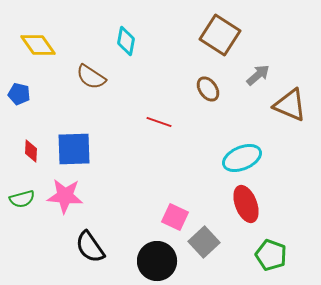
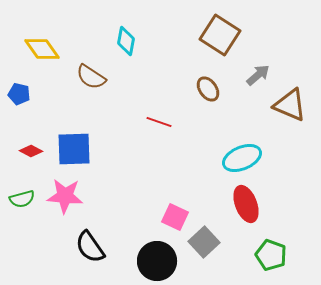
yellow diamond: moved 4 px right, 4 px down
red diamond: rotated 65 degrees counterclockwise
